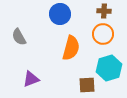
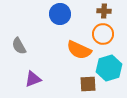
gray semicircle: moved 9 px down
orange semicircle: moved 8 px right, 2 px down; rotated 100 degrees clockwise
purple triangle: moved 2 px right
brown square: moved 1 px right, 1 px up
